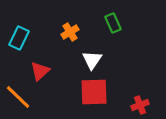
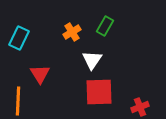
green rectangle: moved 8 px left, 3 px down; rotated 54 degrees clockwise
orange cross: moved 2 px right
red triangle: moved 3 px down; rotated 20 degrees counterclockwise
red square: moved 5 px right
orange line: moved 4 px down; rotated 48 degrees clockwise
red cross: moved 2 px down
